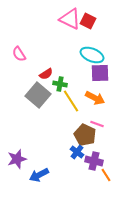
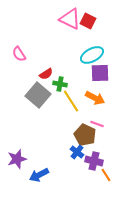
cyan ellipse: rotated 50 degrees counterclockwise
